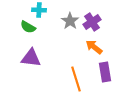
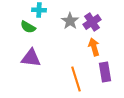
orange arrow: rotated 36 degrees clockwise
